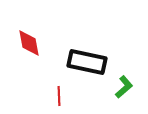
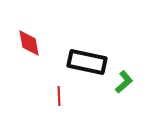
green L-shape: moved 5 px up
